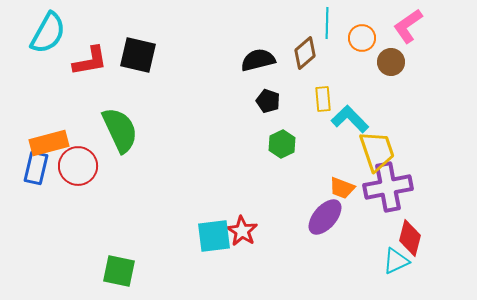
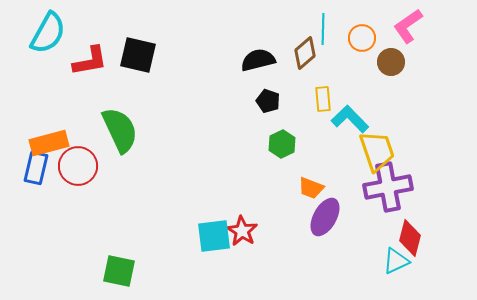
cyan line: moved 4 px left, 6 px down
orange trapezoid: moved 31 px left
purple ellipse: rotated 12 degrees counterclockwise
